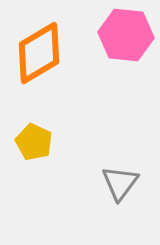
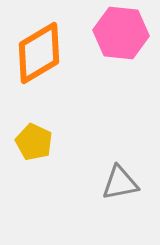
pink hexagon: moved 5 px left, 2 px up
gray triangle: rotated 42 degrees clockwise
